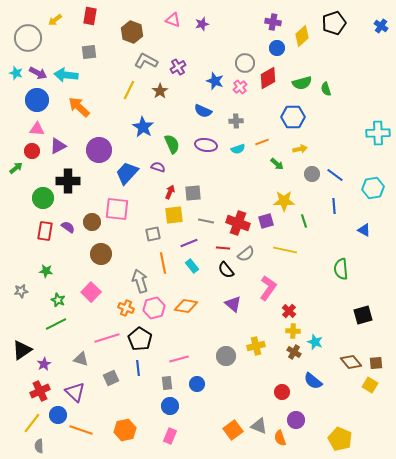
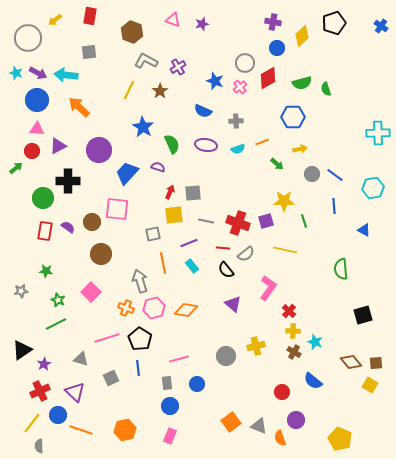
orange diamond at (186, 306): moved 4 px down
orange square at (233, 430): moved 2 px left, 8 px up
